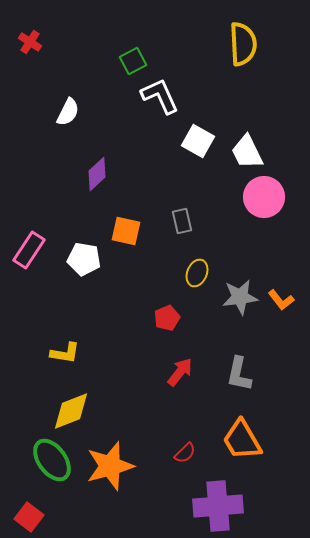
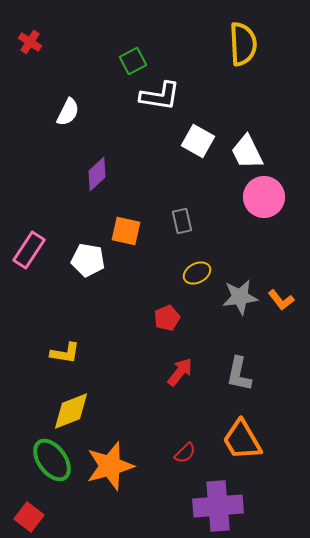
white L-shape: rotated 123 degrees clockwise
white pentagon: moved 4 px right, 1 px down
yellow ellipse: rotated 40 degrees clockwise
